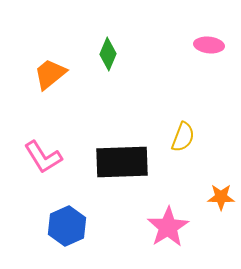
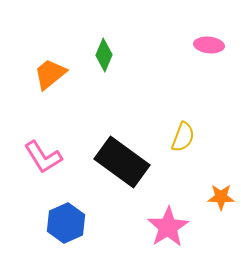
green diamond: moved 4 px left, 1 px down
black rectangle: rotated 38 degrees clockwise
blue hexagon: moved 1 px left, 3 px up
